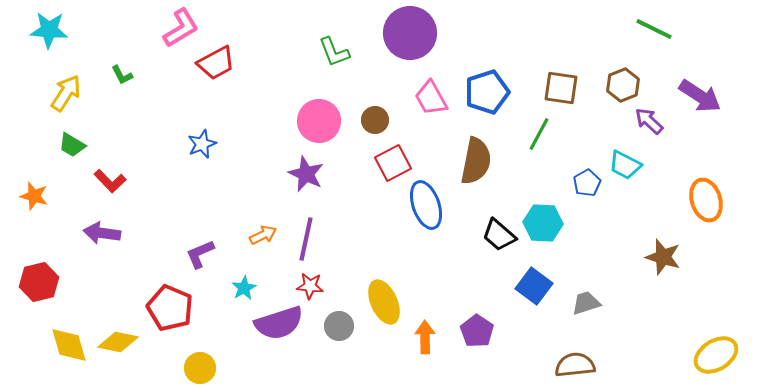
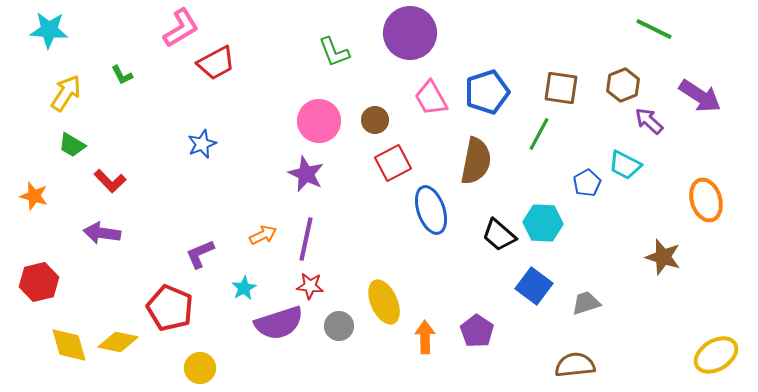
blue ellipse at (426, 205): moved 5 px right, 5 px down
